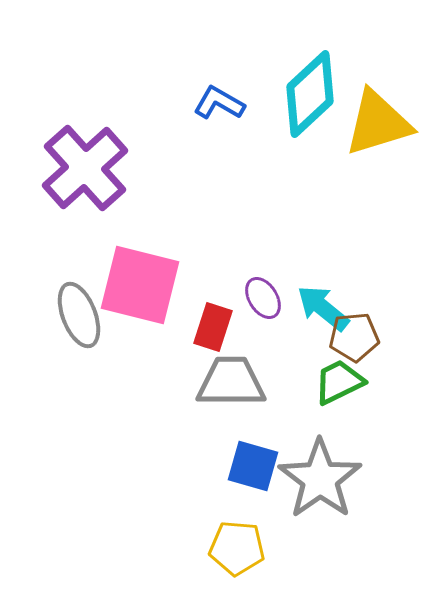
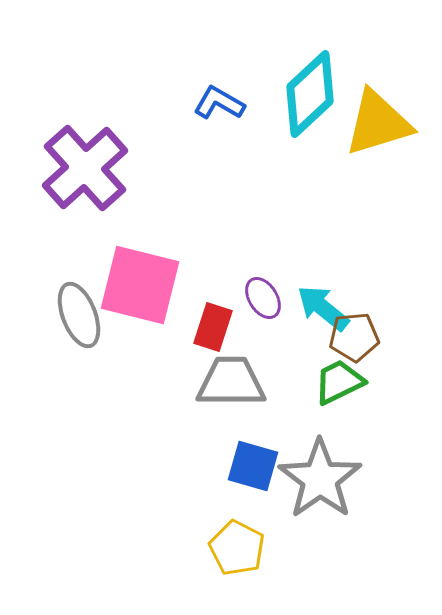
yellow pentagon: rotated 22 degrees clockwise
